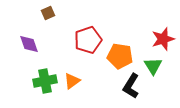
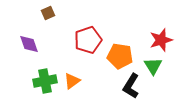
red star: moved 2 px left, 1 px down
